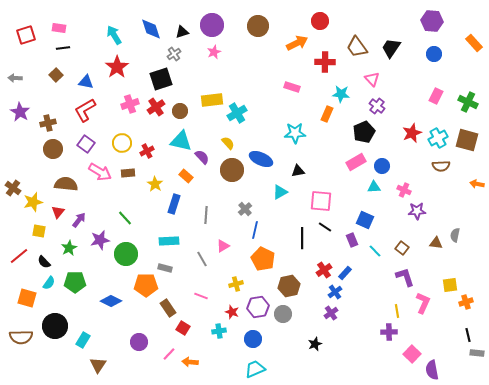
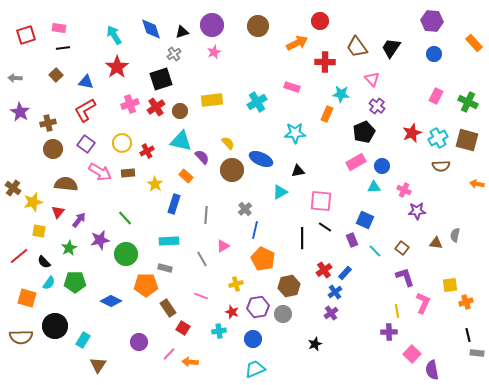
cyan cross at (237, 113): moved 20 px right, 11 px up
